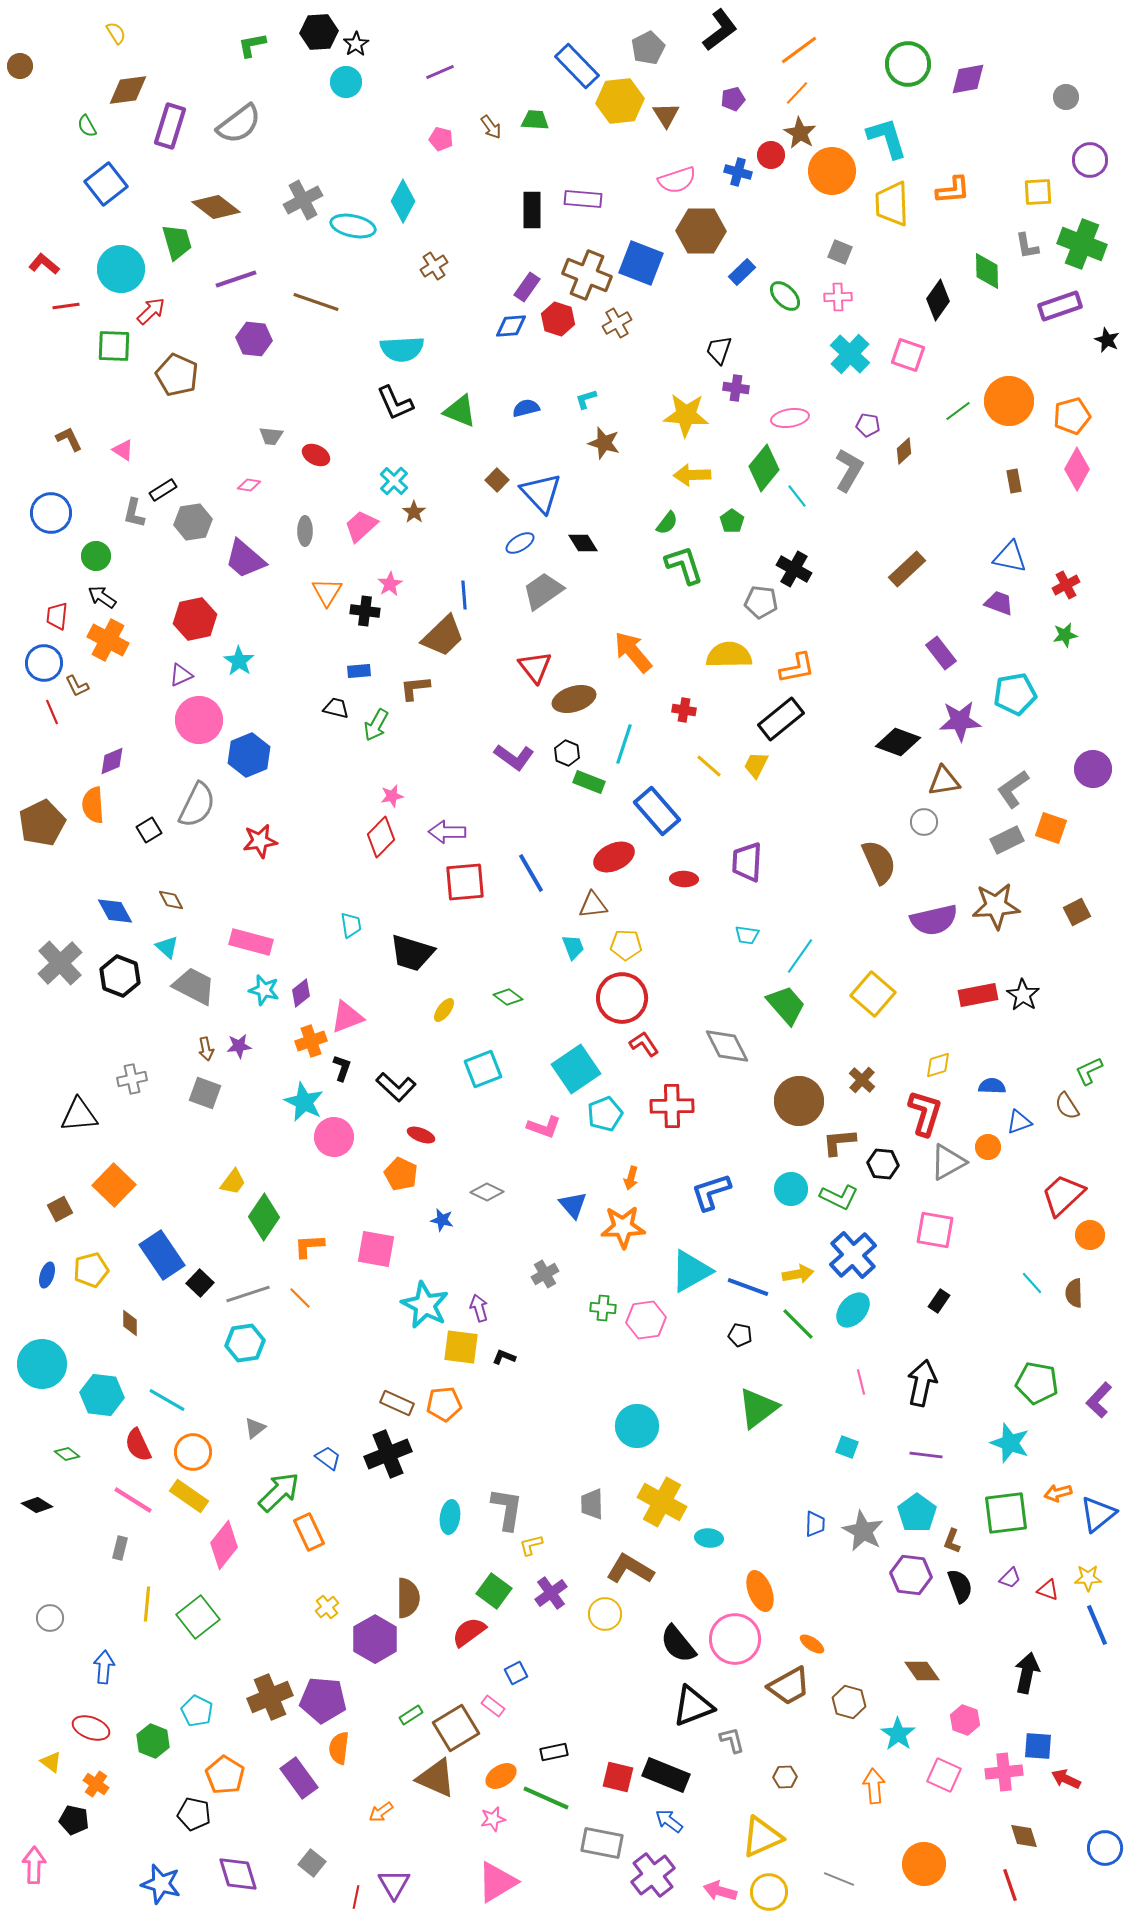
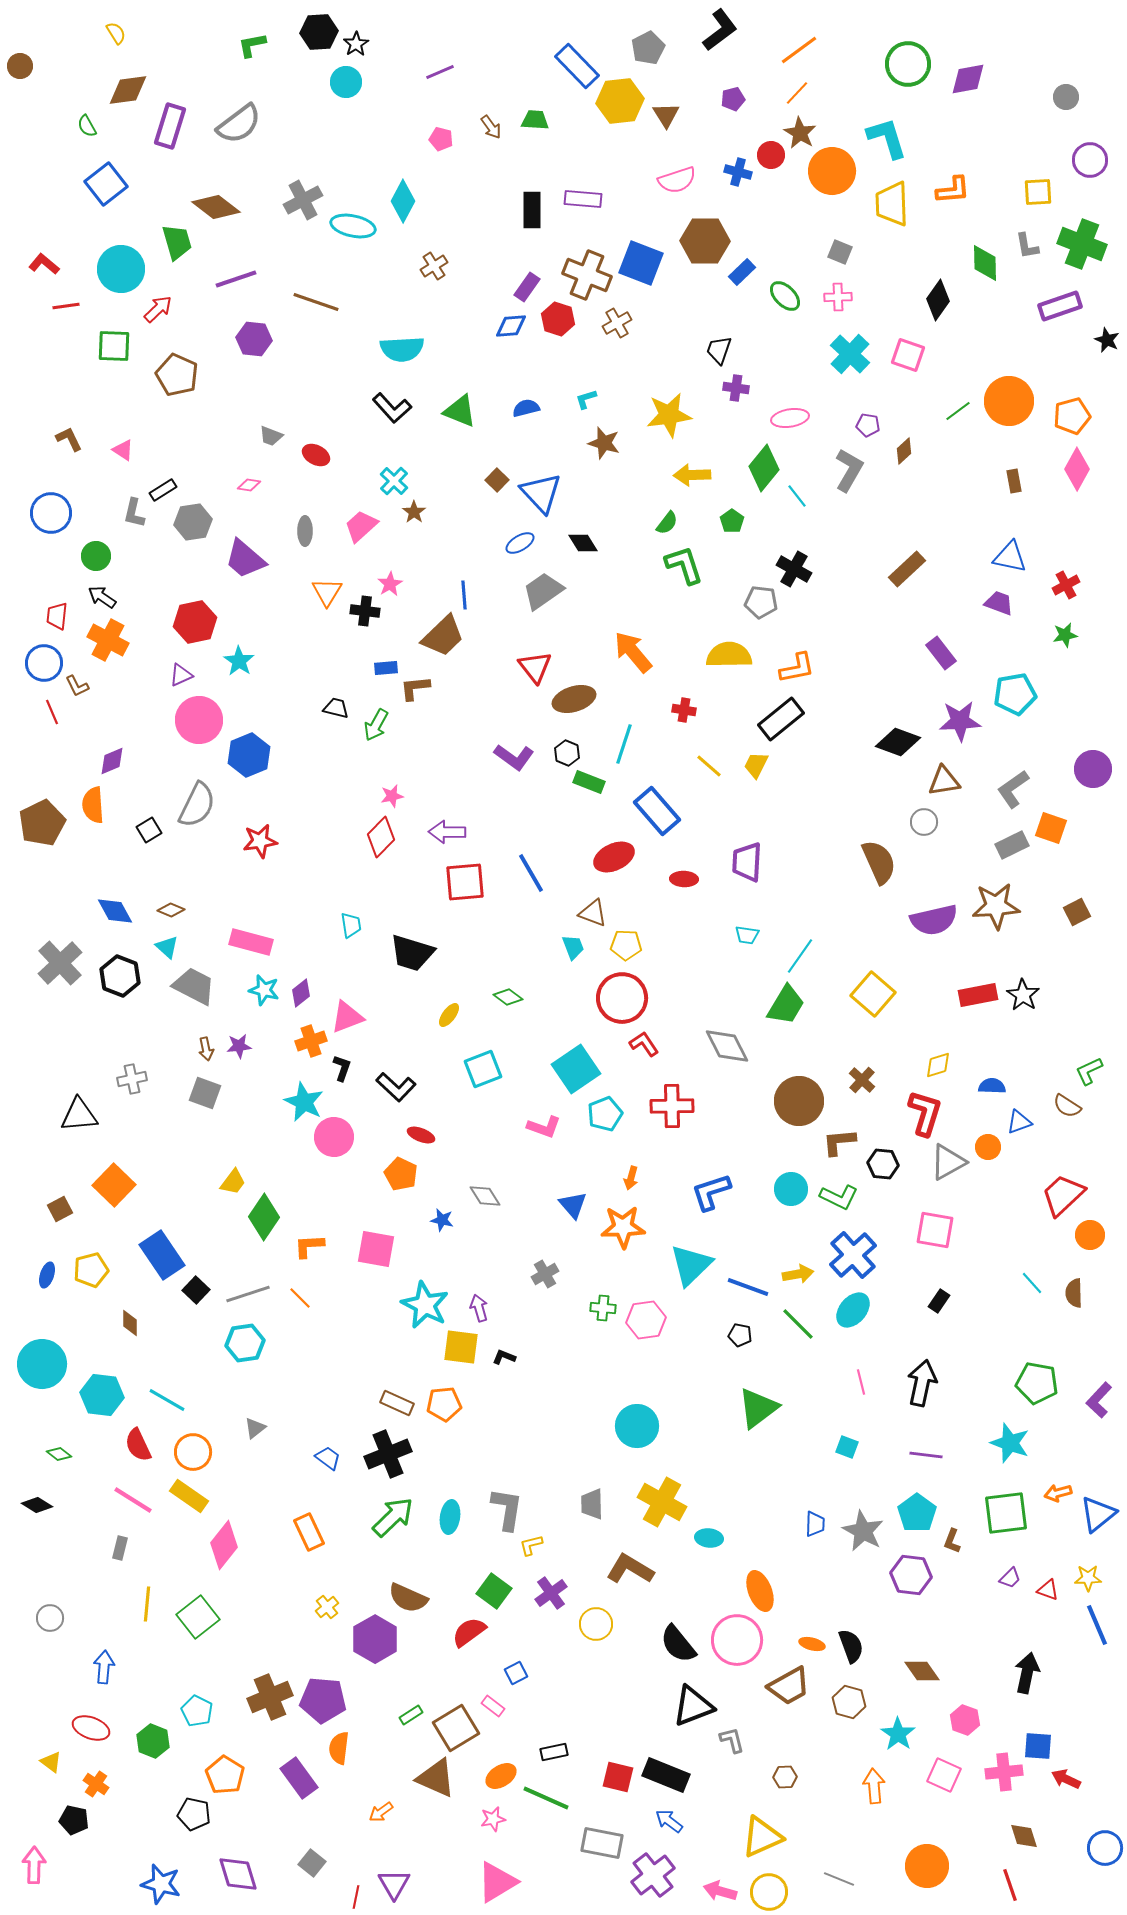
brown hexagon at (701, 231): moved 4 px right, 10 px down
green diamond at (987, 271): moved 2 px left, 8 px up
red arrow at (151, 311): moved 7 px right, 2 px up
black L-shape at (395, 403): moved 3 px left, 5 px down; rotated 18 degrees counterclockwise
yellow star at (686, 415): moved 17 px left; rotated 12 degrees counterclockwise
gray trapezoid at (271, 436): rotated 15 degrees clockwise
red hexagon at (195, 619): moved 3 px down
blue rectangle at (359, 671): moved 27 px right, 3 px up
gray rectangle at (1007, 840): moved 5 px right, 5 px down
brown diamond at (171, 900): moved 10 px down; rotated 40 degrees counterclockwise
brown triangle at (593, 905): moved 8 px down; rotated 28 degrees clockwise
green trapezoid at (786, 1005): rotated 72 degrees clockwise
yellow ellipse at (444, 1010): moved 5 px right, 5 px down
brown semicircle at (1067, 1106): rotated 24 degrees counterclockwise
gray diamond at (487, 1192): moved 2 px left, 4 px down; rotated 32 degrees clockwise
cyan triangle at (691, 1271): moved 6 px up; rotated 15 degrees counterclockwise
black square at (200, 1283): moved 4 px left, 7 px down
green diamond at (67, 1454): moved 8 px left
green arrow at (279, 1492): moved 114 px right, 25 px down
black semicircle at (960, 1586): moved 109 px left, 60 px down
brown semicircle at (408, 1598): rotated 114 degrees clockwise
yellow circle at (605, 1614): moved 9 px left, 10 px down
pink circle at (735, 1639): moved 2 px right, 1 px down
orange ellipse at (812, 1644): rotated 20 degrees counterclockwise
orange circle at (924, 1864): moved 3 px right, 2 px down
